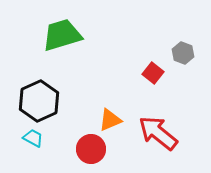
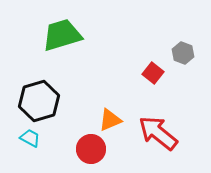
black hexagon: rotated 9 degrees clockwise
cyan trapezoid: moved 3 px left
